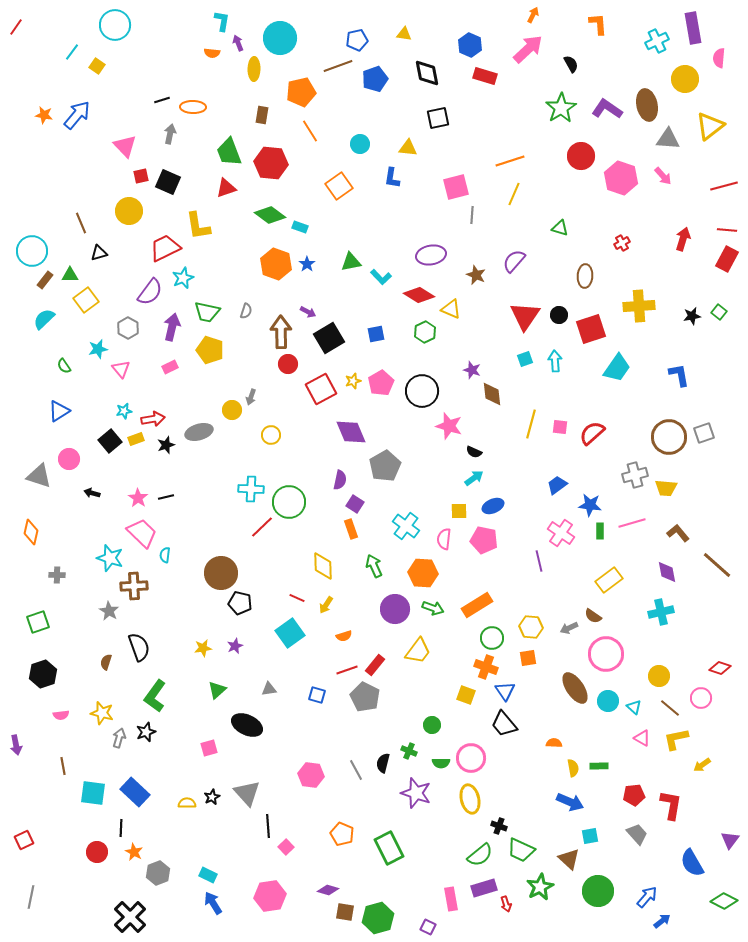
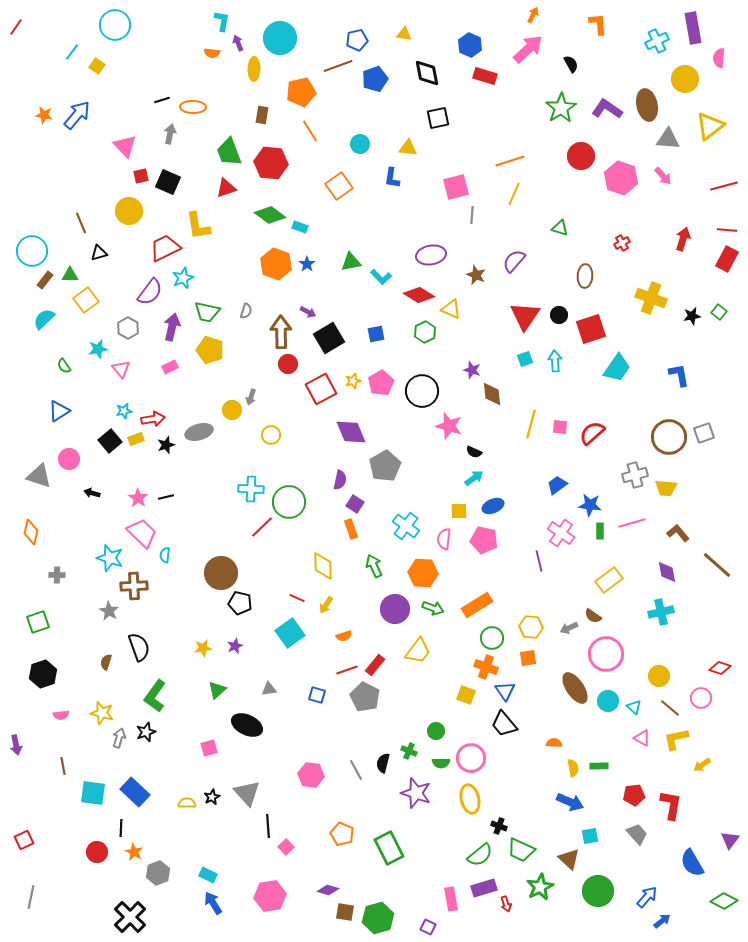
yellow cross at (639, 306): moved 12 px right, 8 px up; rotated 24 degrees clockwise
green circle at (432, 725): moved 4 px right, 6 px down
